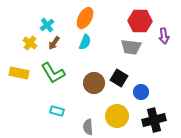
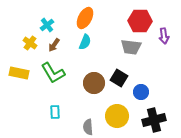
brown arrow: moved 2 px down
cyan rectangle: moved 2 px left, 1 px down; rotated 72 degrees clockwise
